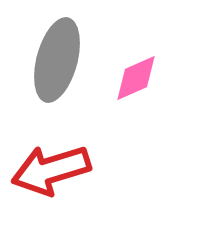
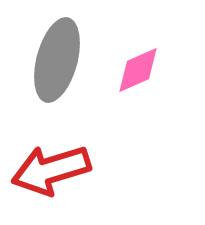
pink diamond: moved 2 px right, 8 px up
